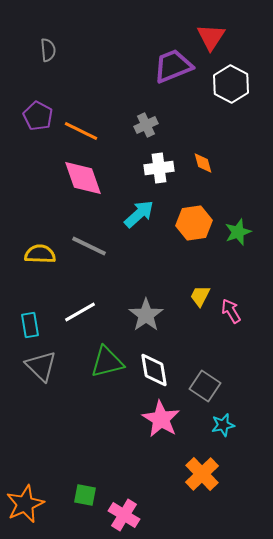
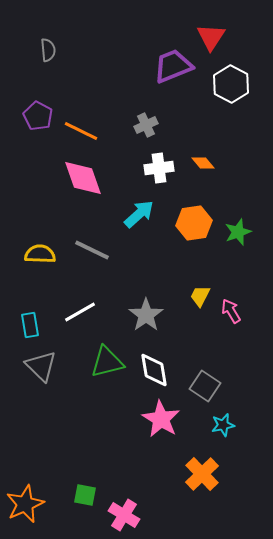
orange diamond: rotated 25 degrees counterclockwise
gray line: moved 3 px right, 4 px down
